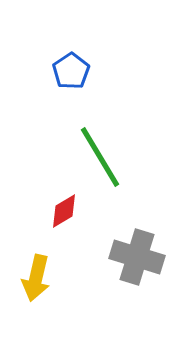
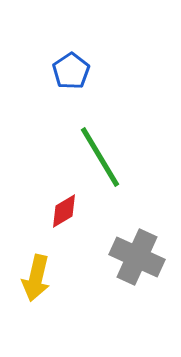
gray cross: rotated 8 degrees clockwise
